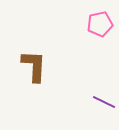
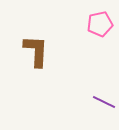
brown L-shape: moved 2 px right, 15 px up
